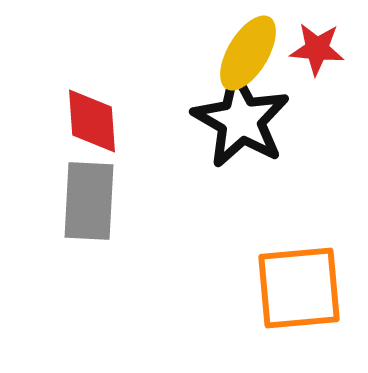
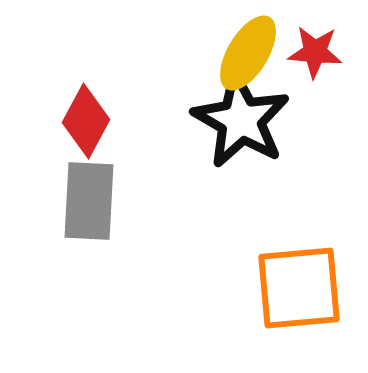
red star: moved 2 px left, 3 px down
red diamond: moved 6 px left; rotated 32 degrees clockwise
